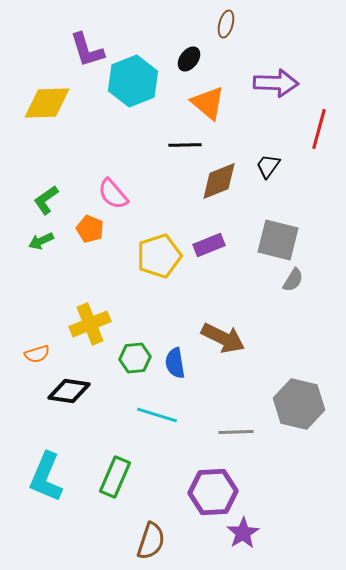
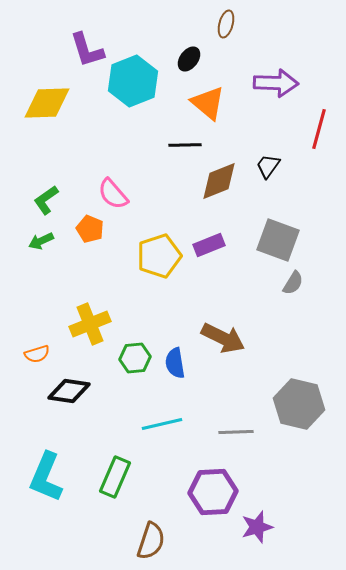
gray square: rotated 6 degrees clockwise
gray semicircle: moved 3 px down
cyan line: moved 5 px right, 9 px down; rotated 30 degrees counterclockwise
purple star: moved 14 px right, 6 px up; rotated 16 degrees clockwise
